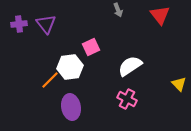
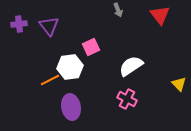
purple triangle: moved 3 px right, 2 px down
white semicircle: moved 1 px right
orange line: rotated 18 degrees clockwise
